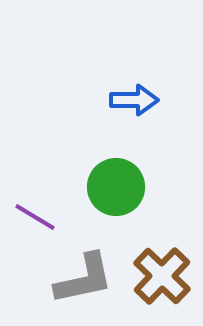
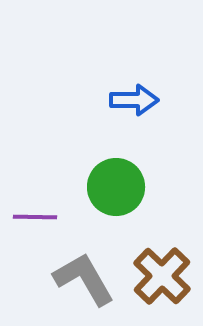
purple line: rotated 30 degrees counterclockwise
gray L-shape: rotated 108 degrees counterclockwise
